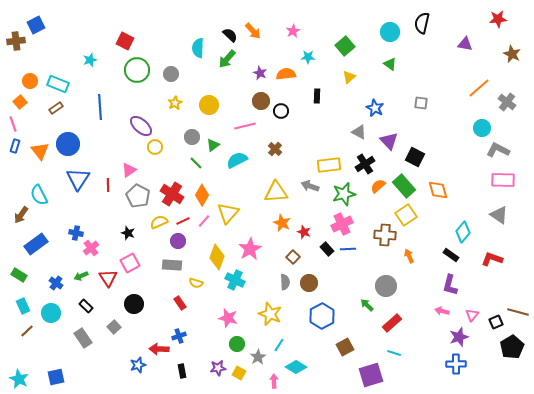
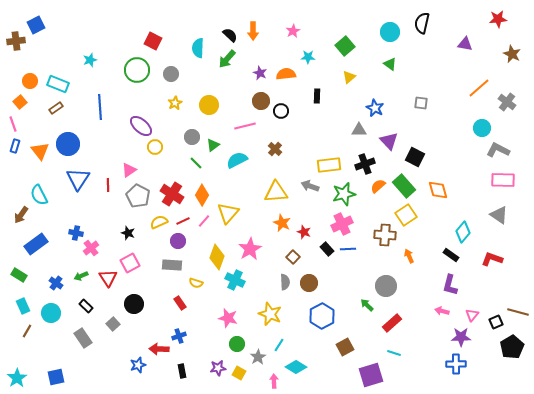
orange arrow at (253, 31): rotated 42 degrees clockwise
red square at (125, 41): moved 28 px right
gray triangle at (359, 132): moved 2 px up; rotated 28 degrees counterclockwise
black cross at (365, 164): rotated 12 degrees clockwise
gray square at (114, 327): moved 1 px left, 3 px up
brown line at (27, 331): rotated 16 degrees counterclockwise
purple star at (459, 337): moved 2 px right; rotated 18 degrees clockwise
cyan star at (19, 379): moved 2 px left, 1 px up; rotated 12 degrees clockwise
